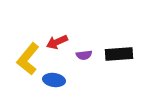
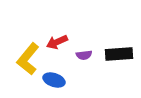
blue ellipse: rotated 10 degrees clockwise
